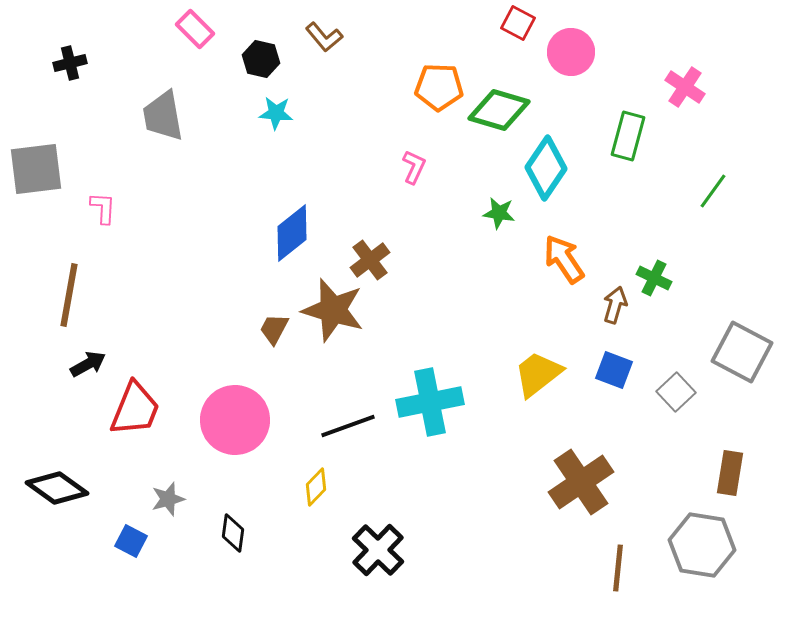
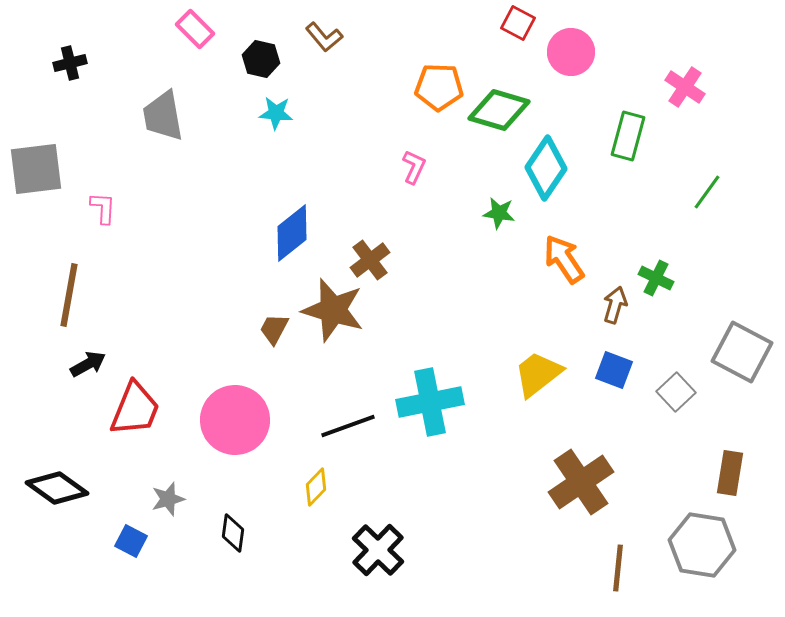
green line at (713, 191): moved 6 px left, 1 px down
green cross at (654, 278): moved 2 px right
